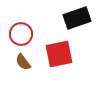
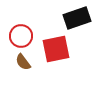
red circle: moved 2 px down
red square: moved 3 px left, 5 px up
